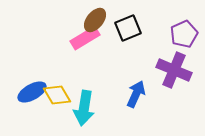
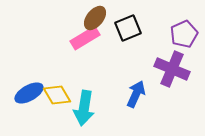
brown ellipse: moved 2 px up
purple cross: moved 2 px left, 1 px up
blue ellipse: moved 3 px left, 1 px down
